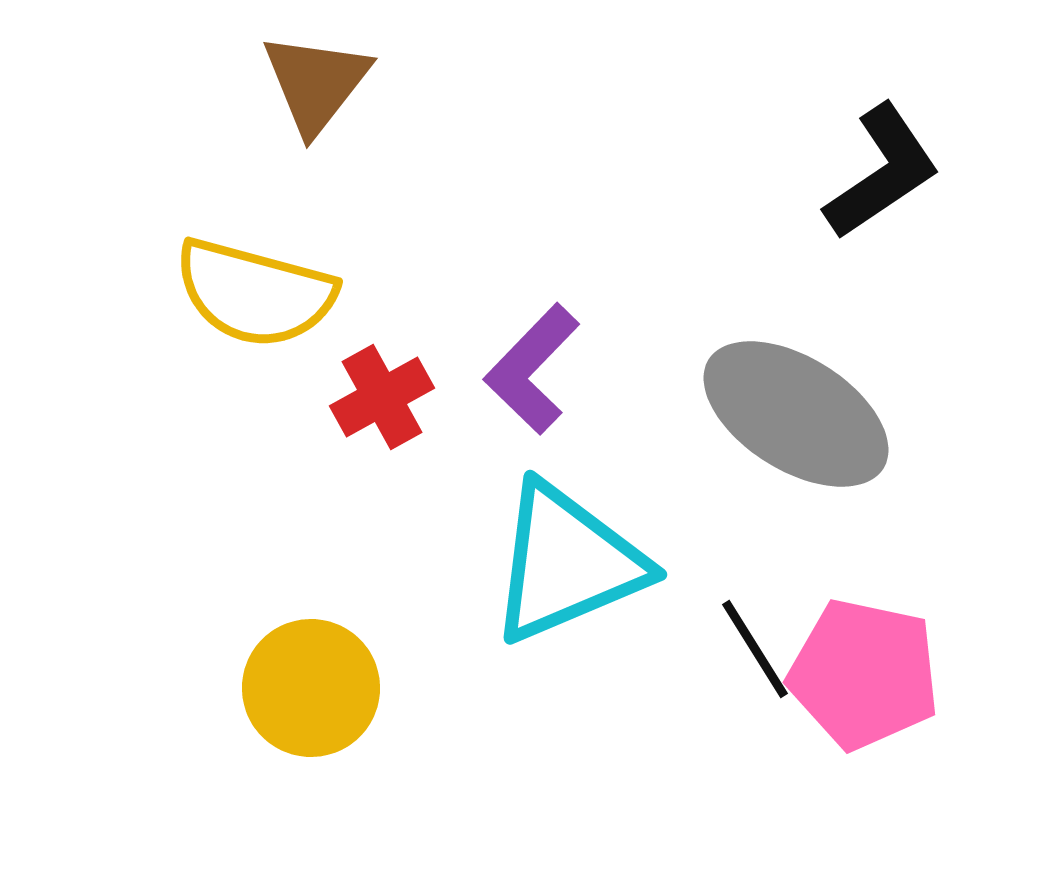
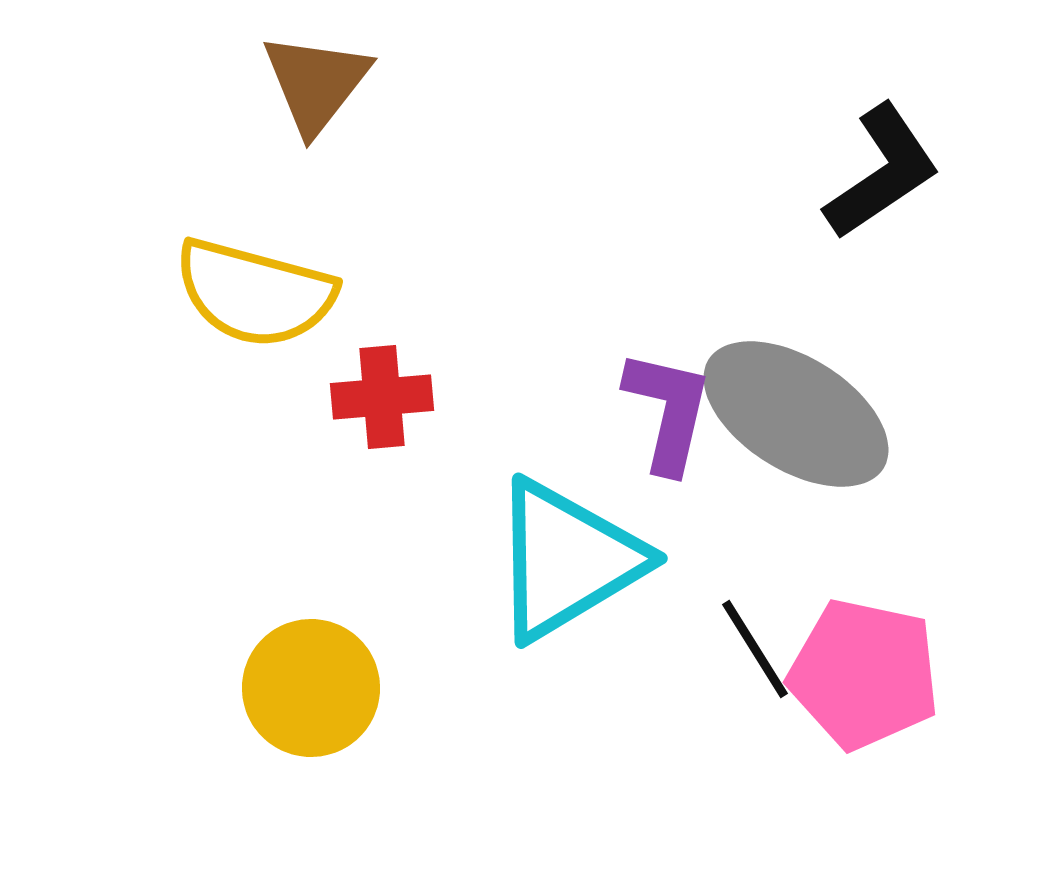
purple L-shape: moved 136 px right, 42 px down; rotated 149 degrees clockwise
red cross: rotated 24 degrees clockwise
cyan triangle: moved 3 px up; rotated 8 degrees counterclockwise
